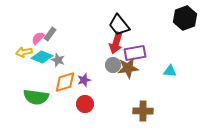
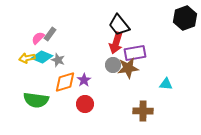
yellow arrow: moved 3 px right, 6 px down
cyan triangle: moved 4 px left, 13 px down
purple star: rotated 16 degrees counterclockwise
green semicircle: moved 3 px down
